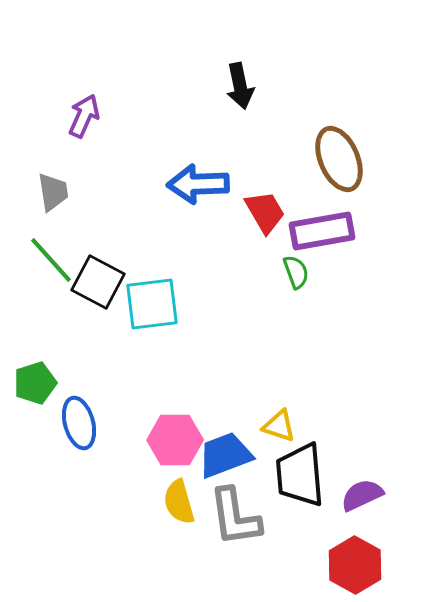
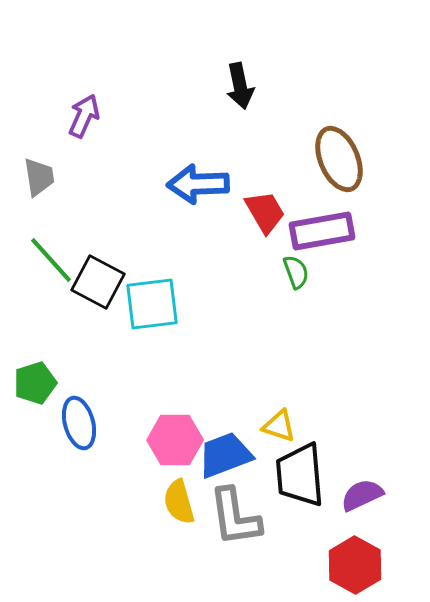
gray trapezoid: moved 14 px left, 15 px up
